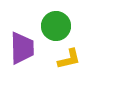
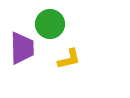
green circle: moved 6 px left, 2 px up
